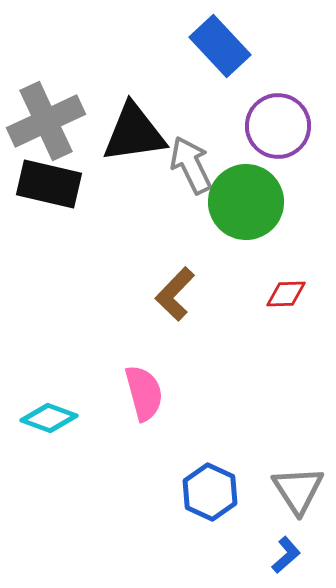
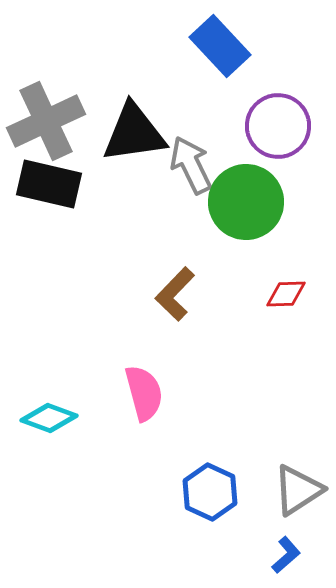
gray triangle: rotated 30 degrees clockwise
